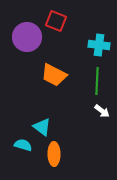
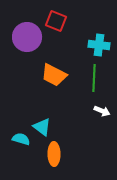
green line: moved 3 px left, 3 px up
white arrow: rotated 14 degrees counterclockwise
cyan semicircle: moved 2 px left, 6 px up
